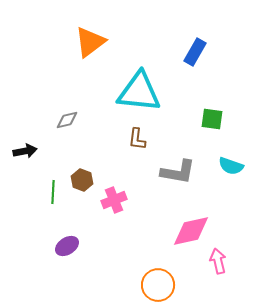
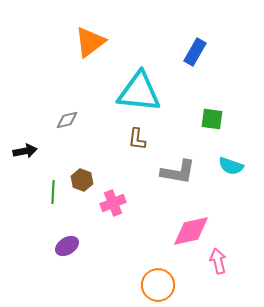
pink cross: moved 1 px left, 3 px down
